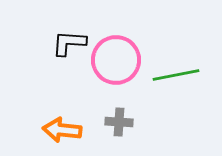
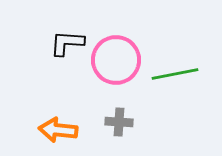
black L-shape: moved 2 px left
green line: moved 1 px left, 1 px up
orange arrow: moved 4 px left
